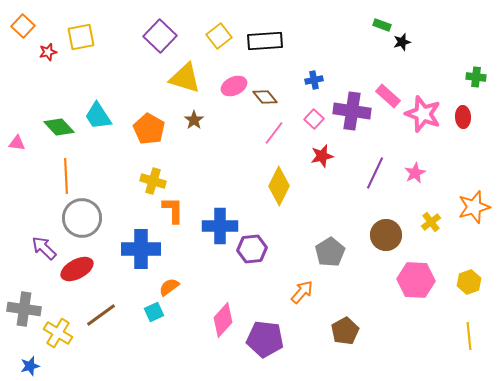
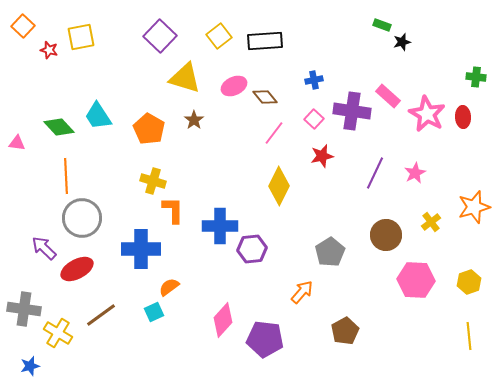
red star at (48, 52): moved 1 px right, 2 px up; rotated 30 degrees clockwise
pink star at (423, 114): moved 4 px right; rotated 9 degrees clockwise
